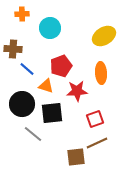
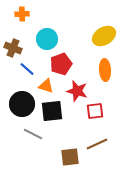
cyan circle: moved 3 px left, 11 px down
brown cross: moved 1 px up; rotated 18 degrees clockwise
red pentagon: moved 2 px up
orange ellipse: moved 4 px right, 3 px up
red star: rotated 20 degrees clockwise
black square: moved 2 px up
red square: moved 8 px up; rotated 12 degrees clockwise
gray line: rotated 12 degrees counterclockwise
brown line: moved 1 px down
brown square: moved 6 px left
